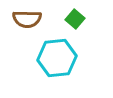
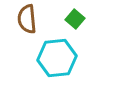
brown semicircle: rotated 84 degrees clockwise
